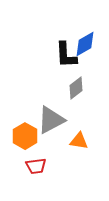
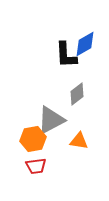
gray diamond: moved 1 px right, 6 px down
orange hexagon: moved 8 px right, 3 px down; rotated 20 degrees clockwise
